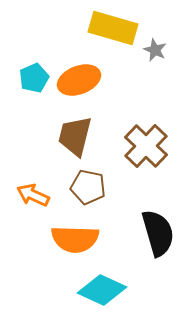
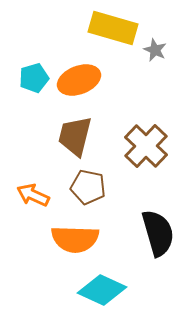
cyan pentagon: rotated 8 degrees clockwise
